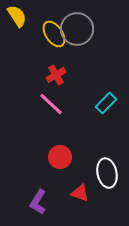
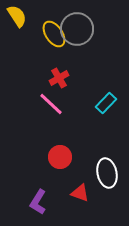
red cross: moved 3 px right, 3 px down
